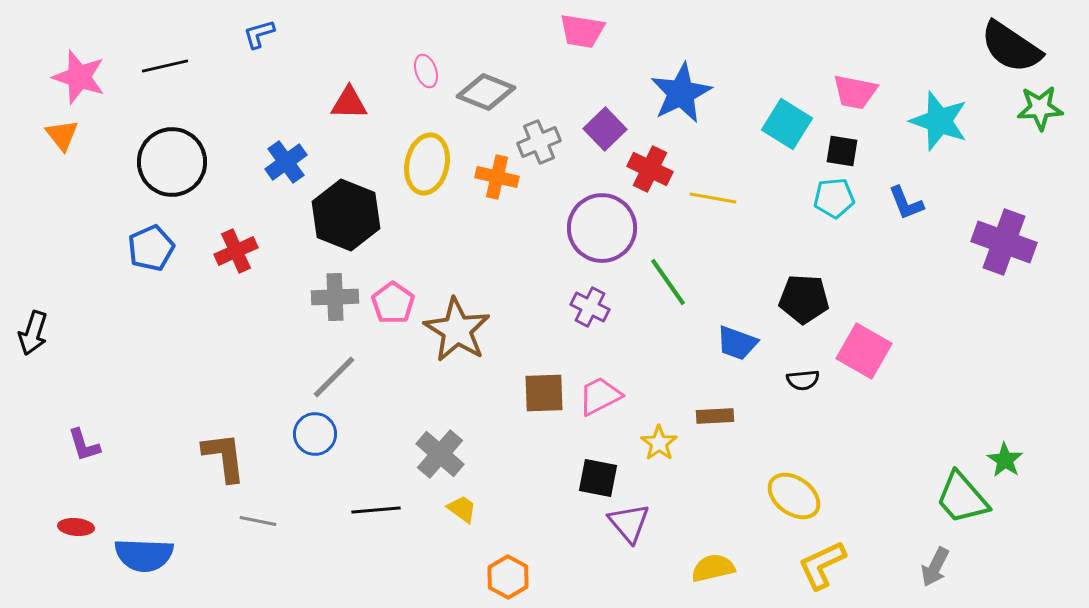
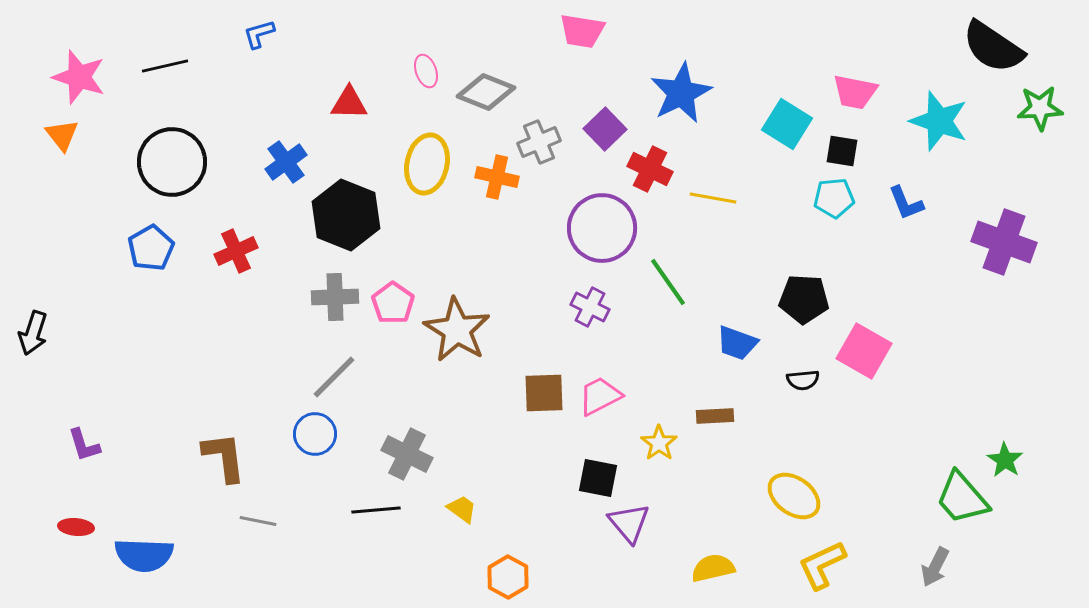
black semicircle at (1011, 47): moved 18 px left
blue pentagon at (151, 248): rotated 6 degrees counterclockwise
gray cross at (440, 454): moved 33 px left; rotated 15 degrees counterclockwise
